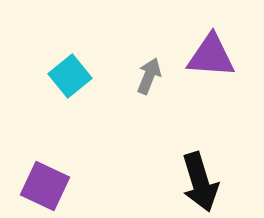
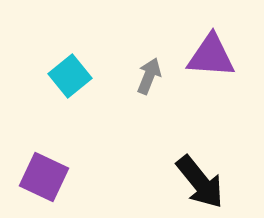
black arrow: rotated 22 degrees counterclockwise
purple square: moved 1 px left, 9 px up
